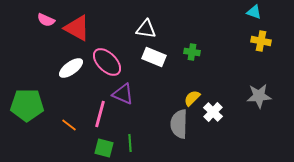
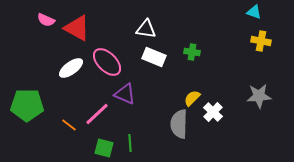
purple triangle: moved 2 px right
pink line: moved 3 px left; rotated 32 degrees clockwise
